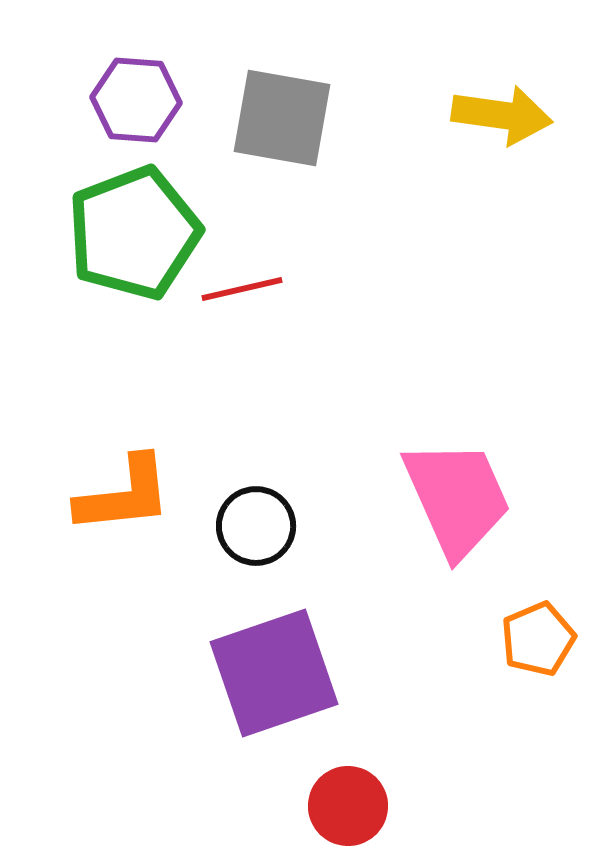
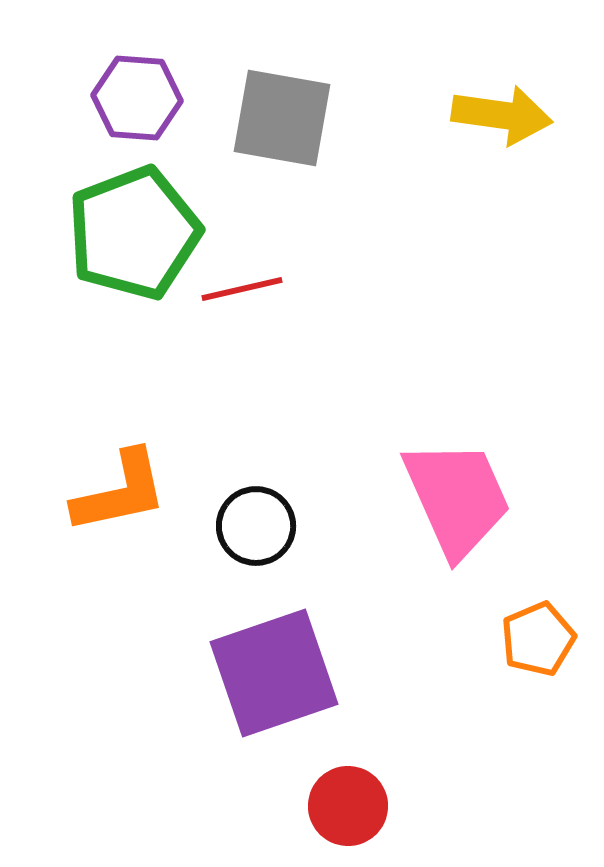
purple hexagon: moved 1 px right, 2 px up
orange L-shape: moved 4 px left, 3 px up; rotated 6 degrees counterclockwise
